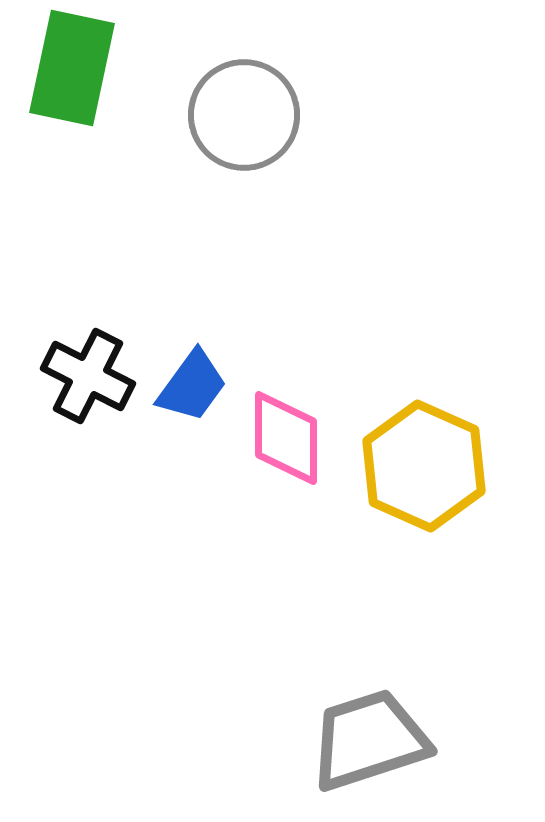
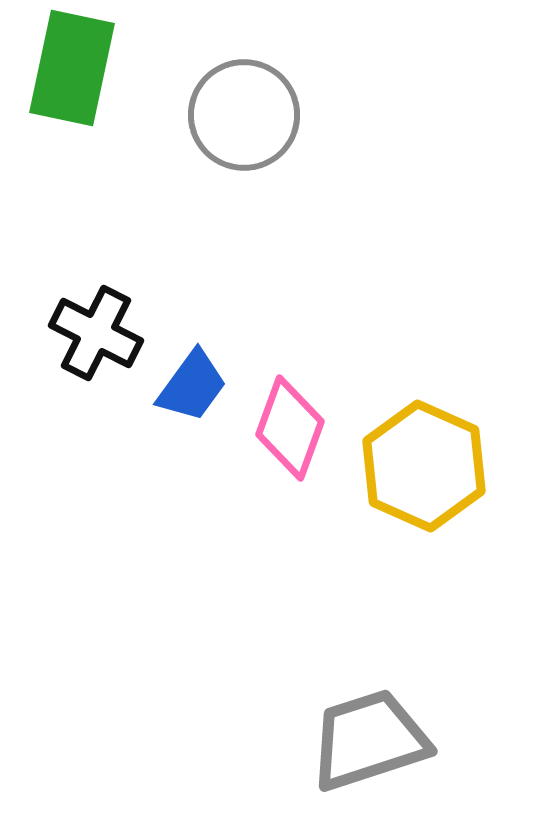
black cross: moved 8 px right, 43 px up
pink diamond: moved 4 px right, 10 px up; rotated 20 degrees clockwise
